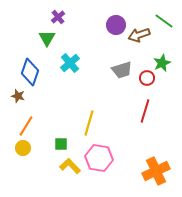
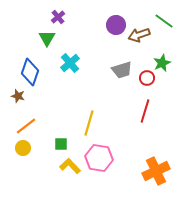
orange line: rotated 20 degrees clockwise
